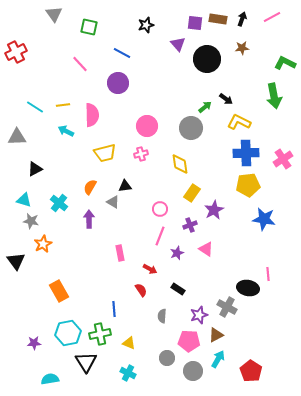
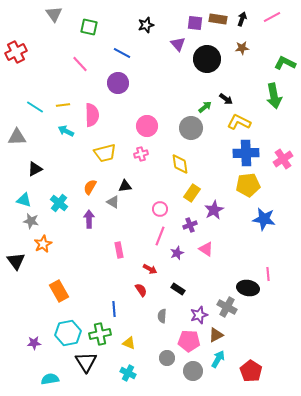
pink rectangle at (120, 253): moved 1 px left, 3 px up
